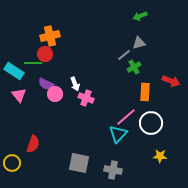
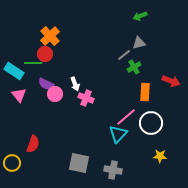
orange cross: rotated 30 degrees counterclockwise
